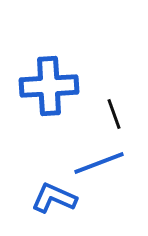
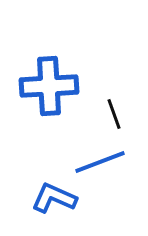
blue line: moved 1 px right, 1 px up
